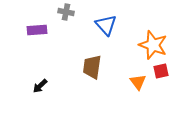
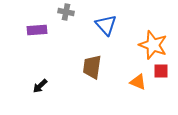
red square: rotated 14 degrees clockwise
orange triangle: rotated 30 degrees counterclockwise
